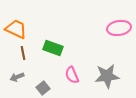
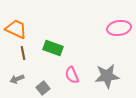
gray arrow: moved 2 px down
